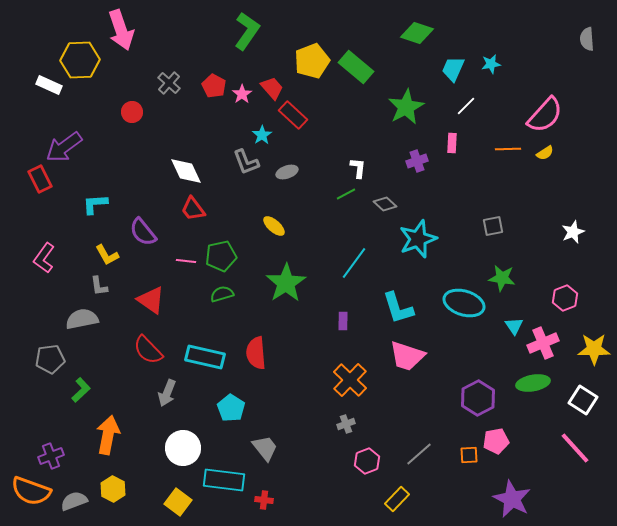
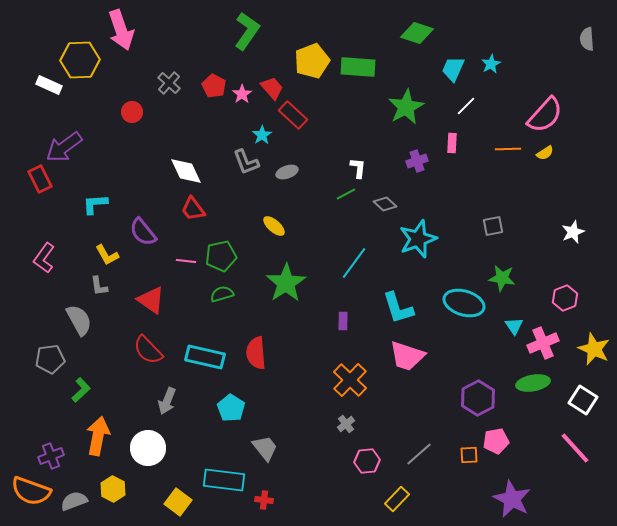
cyan star at (491, 64): rotated 18 degrees counterclockwise
green rectangle at (356, 67): moved 2 px right; rotated 36 degrees counterclockwise
gray semicircle at (82, 319): moved 3 px left, 1 px down; rotated 72 degrees clockwise
yellow star at (594, 349): rotated 24 degrees clockwise
gray arrow at (167, 393): moved 8 px down
gray cross at (346, 424): rotated 18 degrees counterclockwise
orange arrow at (108, 435): moved 10 px left, 1 px down
white circle at (183, 448): moved 35 px left
pink hexagon at (367, 461): rotated 15 degrees clockwise
